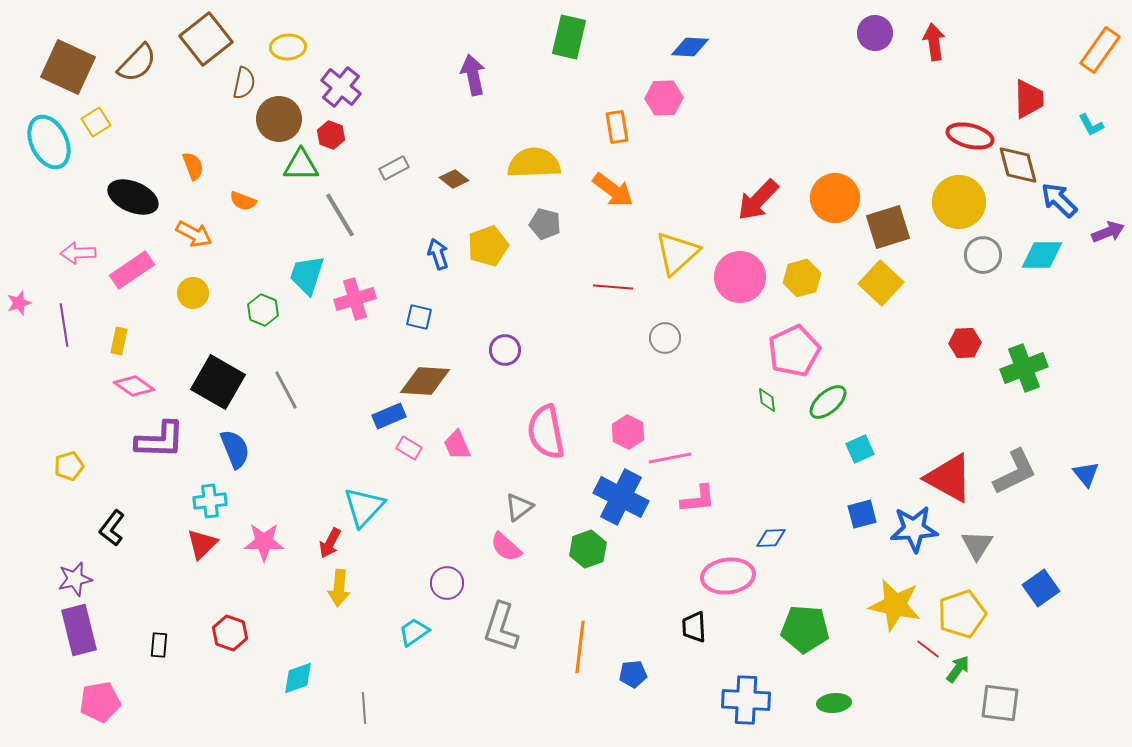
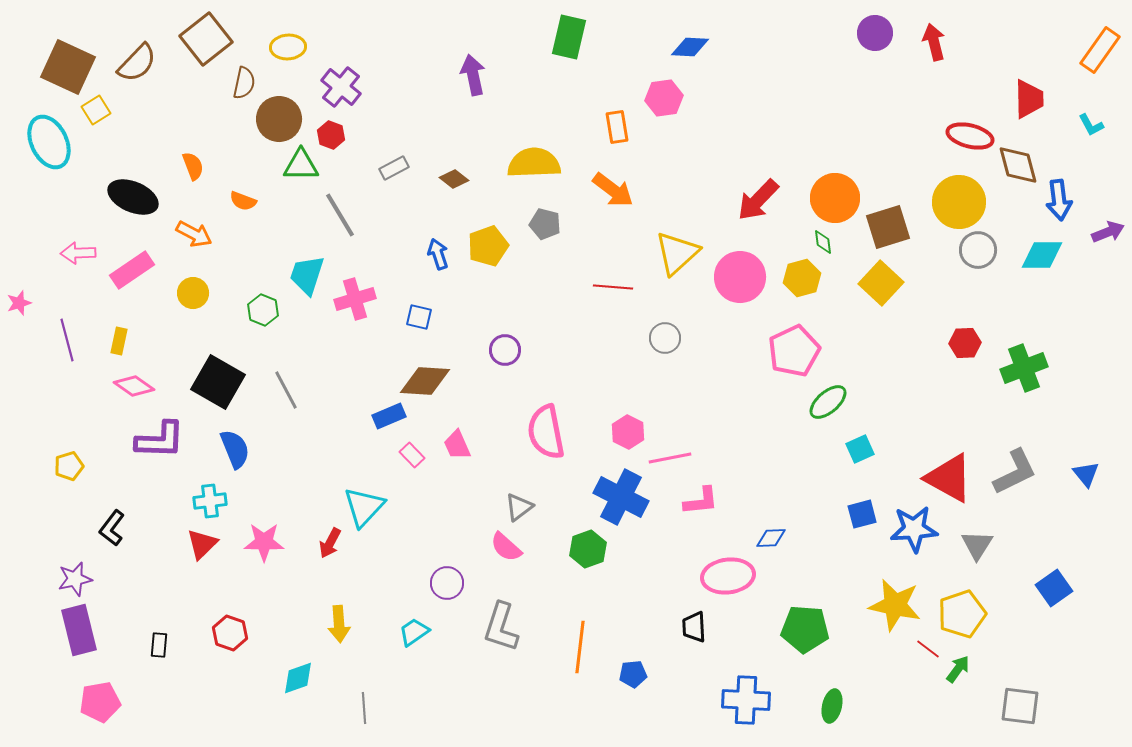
red arrow at (934, 42): rotated 6 degrees counterclockwise
pink hexagon at (664, 98): rotated 6 degrees counterclockwise
yellow square at (96, 122): moved 12 px up
blue arrow at (1059, 200): rotated 141 degrees counterclockwise
gray circle at (983, 255): moved 5 px left, 5 px up
purple line at (64, 325): moved 3 px right, 15 px down; rotated 6 degrees counterclockwise
green diamond at (767, 400): moved 56 px right, 158 px up
pink rectangle at (409, 448): moved 3 px right, 7 px down; rotated 15 degrees clockwise
pink L-shape at (698, 499): moved 3 px right, 2 px down
yellow arrow at (339, 588): moved 36 px down; rotated 9 degrees counterclockwise
blue square at (1041, 588): moved 13 px right
green ellipse at (834, 703): moved 2 px left, 3 px down; rotated 72 degrees counterclockwise
gray square at (1000, 703): moved 20 px right, 3 px down
